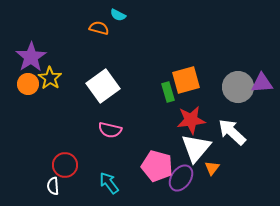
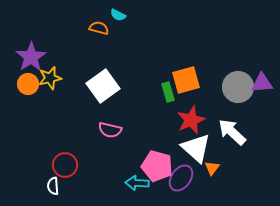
yellow star: rotated 25 degrees clockwise
red star: rotated 16 degrees counterclockwise
white triangle: rotated 28 degrees counterclockwise
cyan arrow: moved 28 px right; rotated 50 degrees counterclockwise
